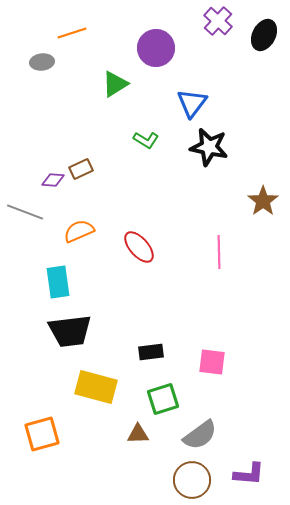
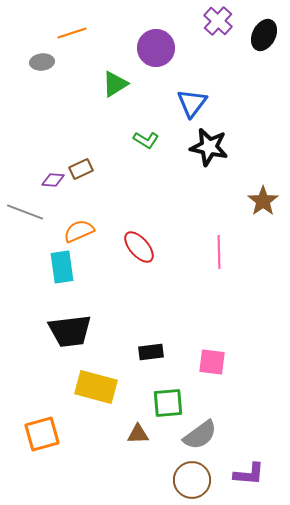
cyan rectangle: moved 4 px right, 15 px up
green square: moved 5 px right, 4 px down; rotated 12 degrees clockwise
